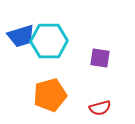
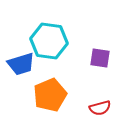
blue trapezoid: moved 28 px down
cyan hexagon: rotated 9 degrees clockwise
orange pentagon: rotated 8 degrees counterclockwise
